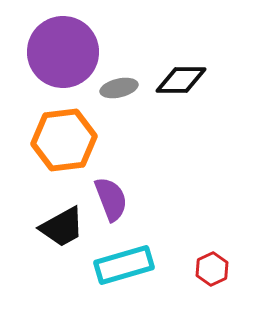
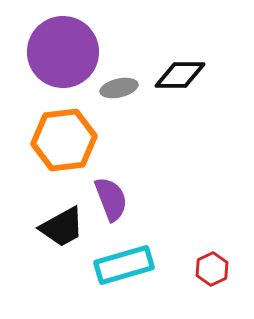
black diamond: moved 1 px left, 5 px up
